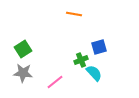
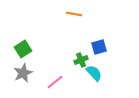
gray star: rotated 30 degrees counterclockwise
